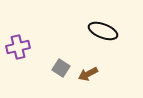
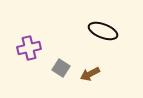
purple cross: moved 11 px right, 1 px down
brown arrow: moved 2 px right
